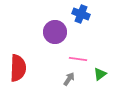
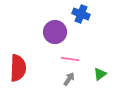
pink line: moved 8 px left
